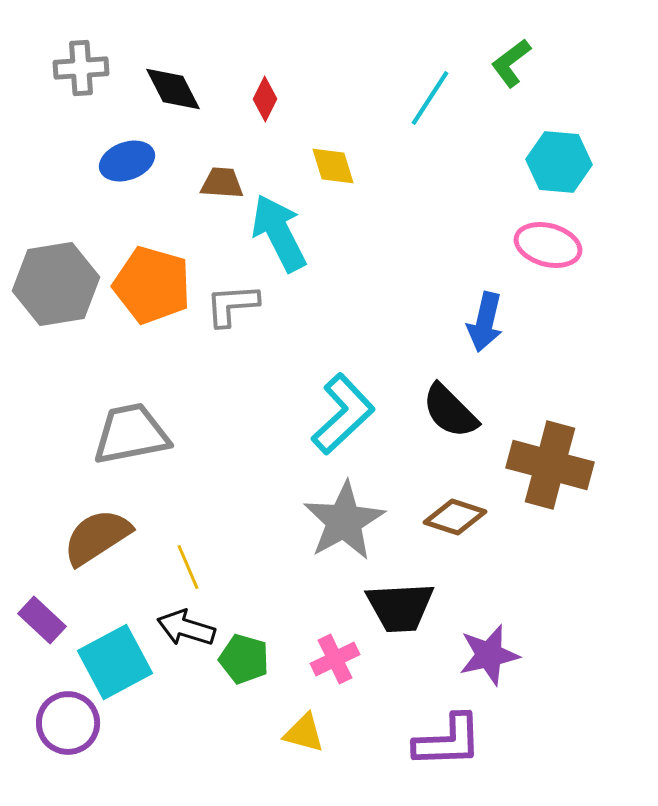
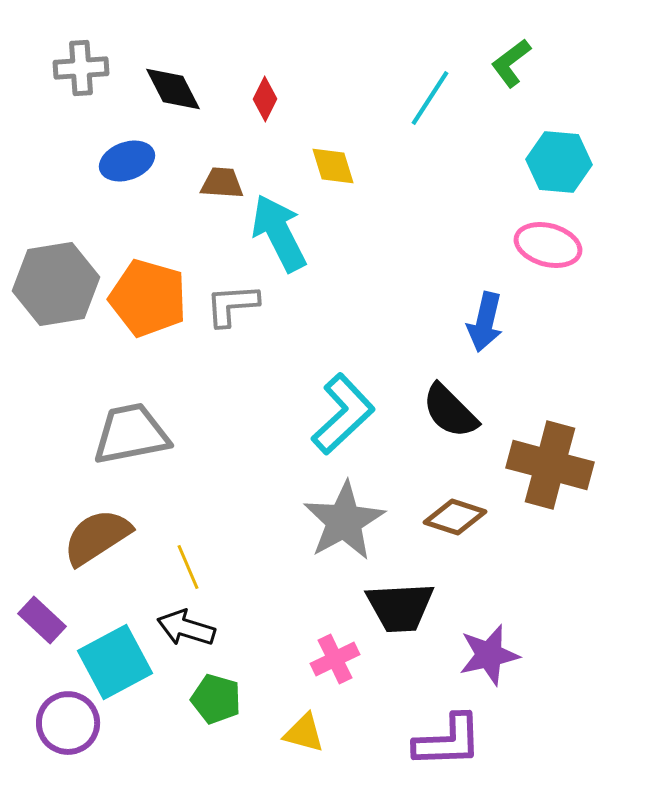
orange pentagon: moved 4 px left, 13 px down
green pentagon: moved 28 px left, 40 px down
